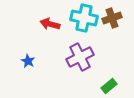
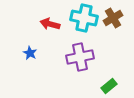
brown cross: moved 1 px right; rotated 12 degrees counterclockwise
purple cross: rotated 16 degrees clockwise
blue star: moved 2 px right, 8 px up
